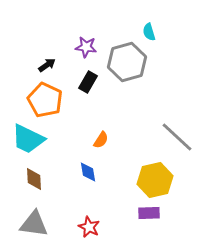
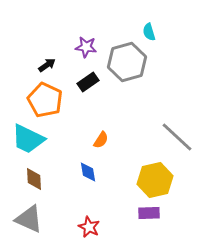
black rectangle: rotated 25 degrees clockwise
gray triangle: moved 5 px left, 5 px up; rotated 16 degrees clockwise
